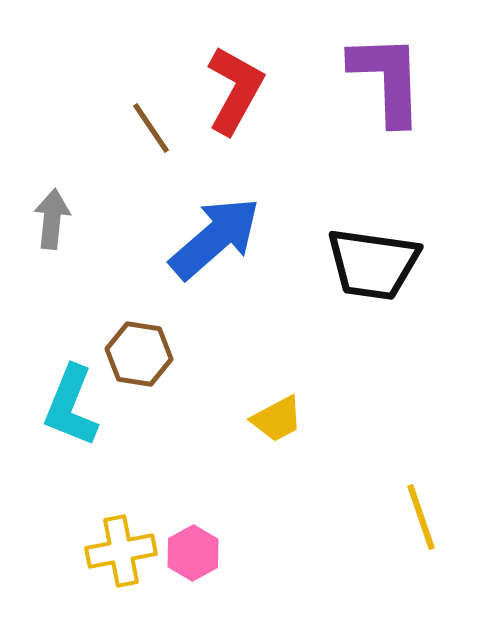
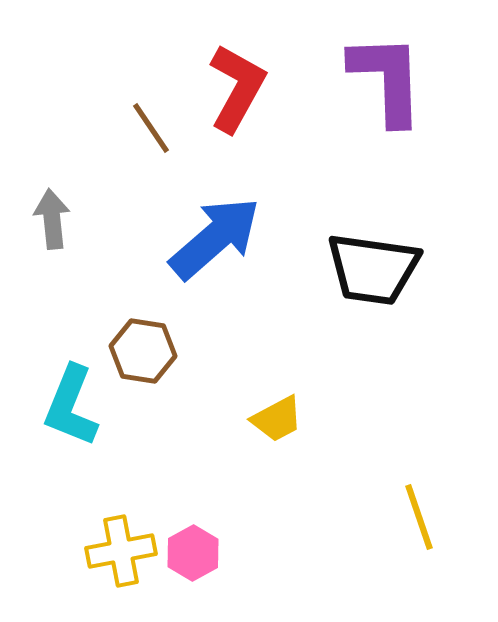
red L-shape: moved 2 px right, 2 px up
gray arrow: rotated 12 degrees counterclockwise
black trapezoid: moved 5 px down
brown hexagon: moved 4 px right, 3 px up
yellow line: moved 2 px left
